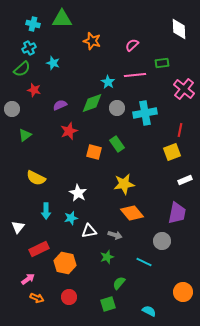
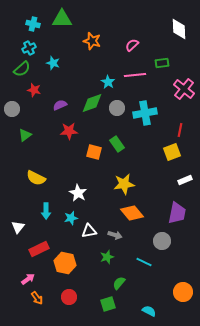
red star at (69, 131): rotated 18 degrees clockwise
orange arrow at (37, 298): rotated 32 degrees clockwise
